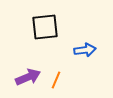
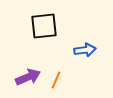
black square: moved 1 px left, 1 px up
